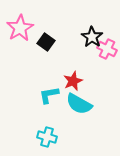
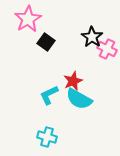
pink star: moved 8 px right, 9 px up
cyan L-shape: rotated 15 degrees counterclockwise
cyan semicircle: moved 5 px up
